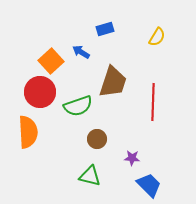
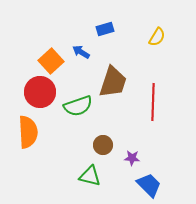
brown circle: moved 6 px right, 6 px down
